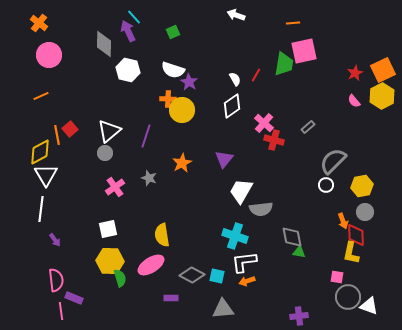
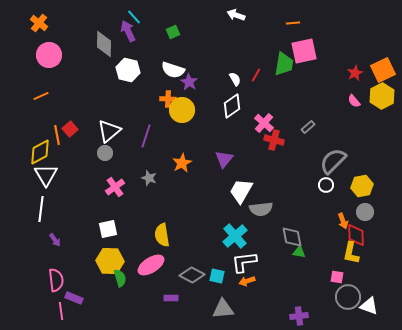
cyan cross at (235, 236): rotated 30 degrees clockwise
